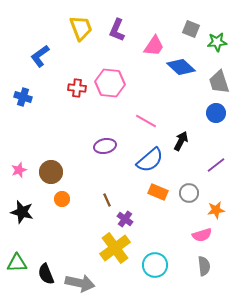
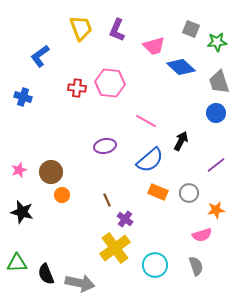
pink trapezoid: rotated 40 degrees clockwise
orange circle: moved 4 px up
gray semicircle: moved 8 px left; rotated 12 degrees counterclockwise
